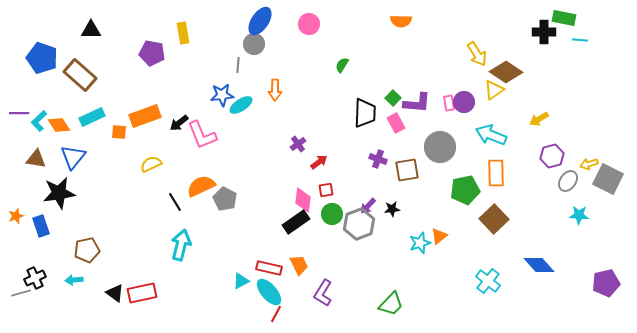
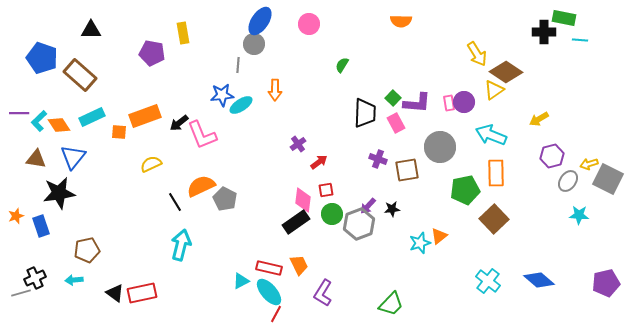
blue diamond at (539, 265): moved 15 px down; rotated 8 degrees counterclockwise
